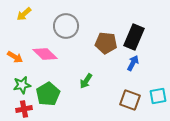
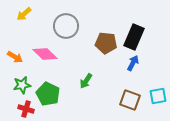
green pentagon: rotated 15 degrees counterclockwise
red cross: moved 2 px right; rotated 28 degrees clockwise
